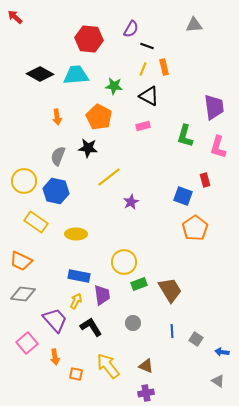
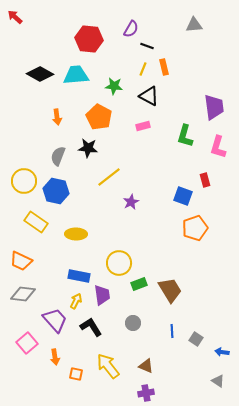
orange pentagon at (195, 228): rotated 15 degrees clockwise
yellow circle at (124, 262): moved 5 px left, 1 px down
